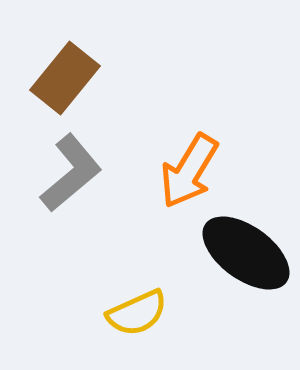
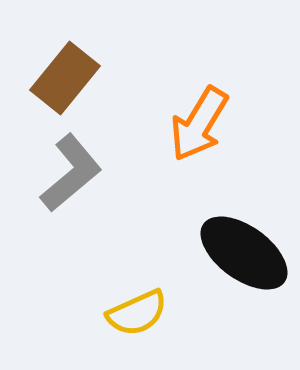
orange arrow: moved 10 px right, 47 px up
black ellipse: moved 2 px left
